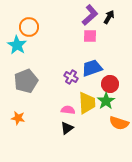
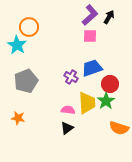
orange semicircle: moved 5 px down
